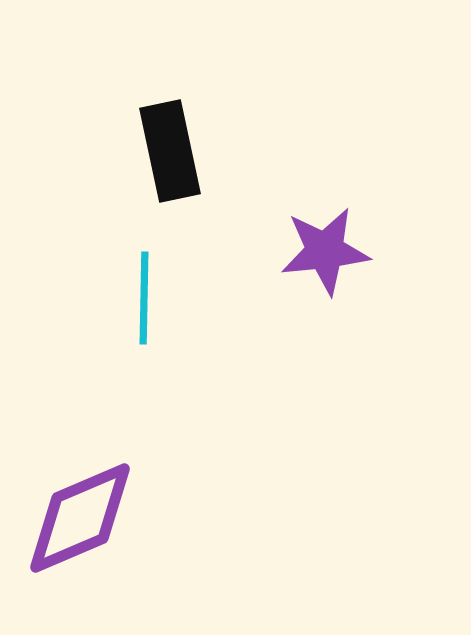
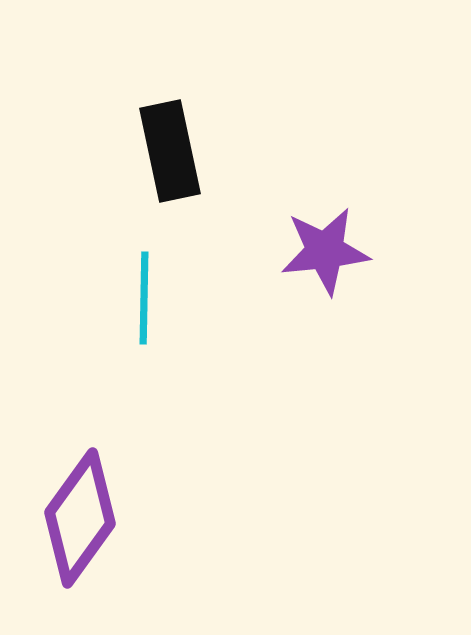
purple diamond: rotated 31 degrees counterclockwise
